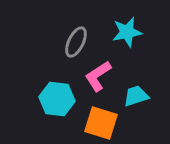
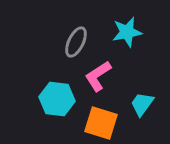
cyan trapezoid: moved 6 px right, 8 px down; rotated 36 degrees counterclockwise
